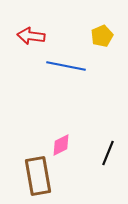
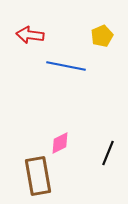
red arrow: moved 1 px left, 1 px up
pink diamond: moved 1 px left, 2 px up
